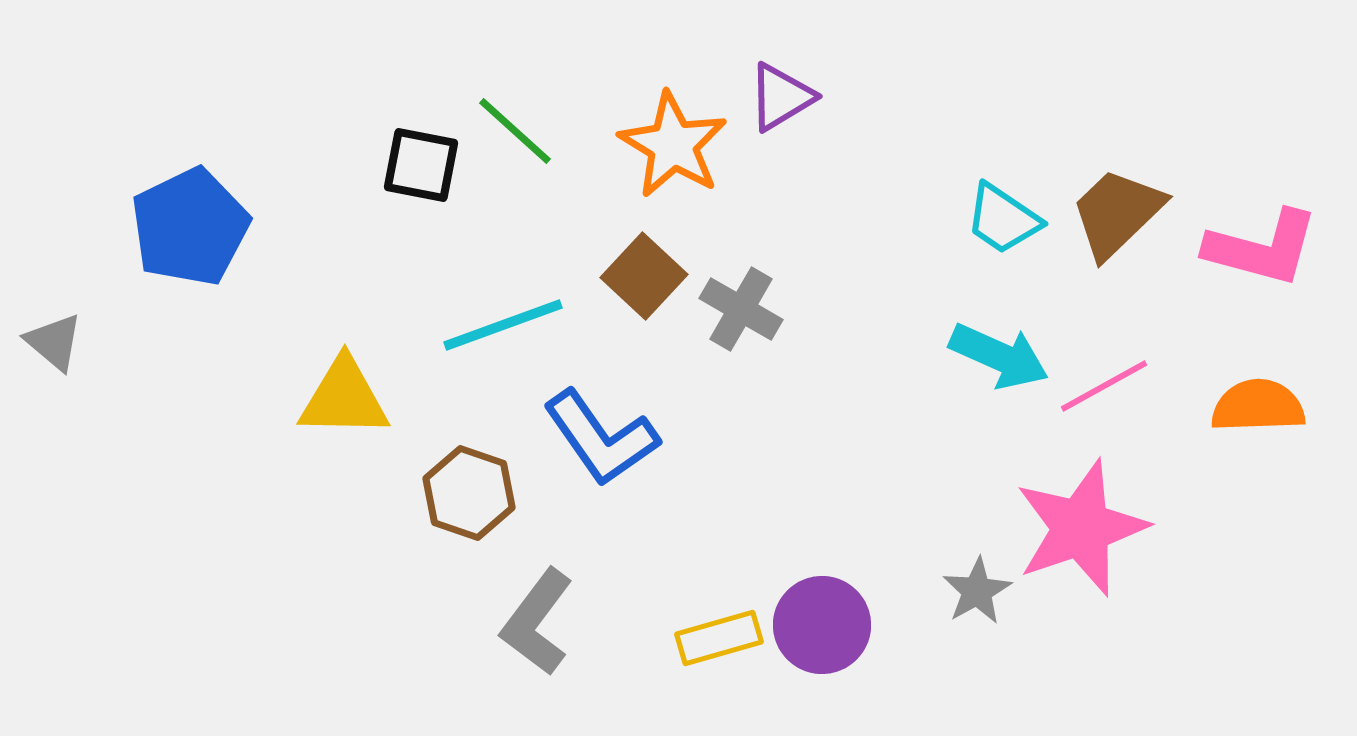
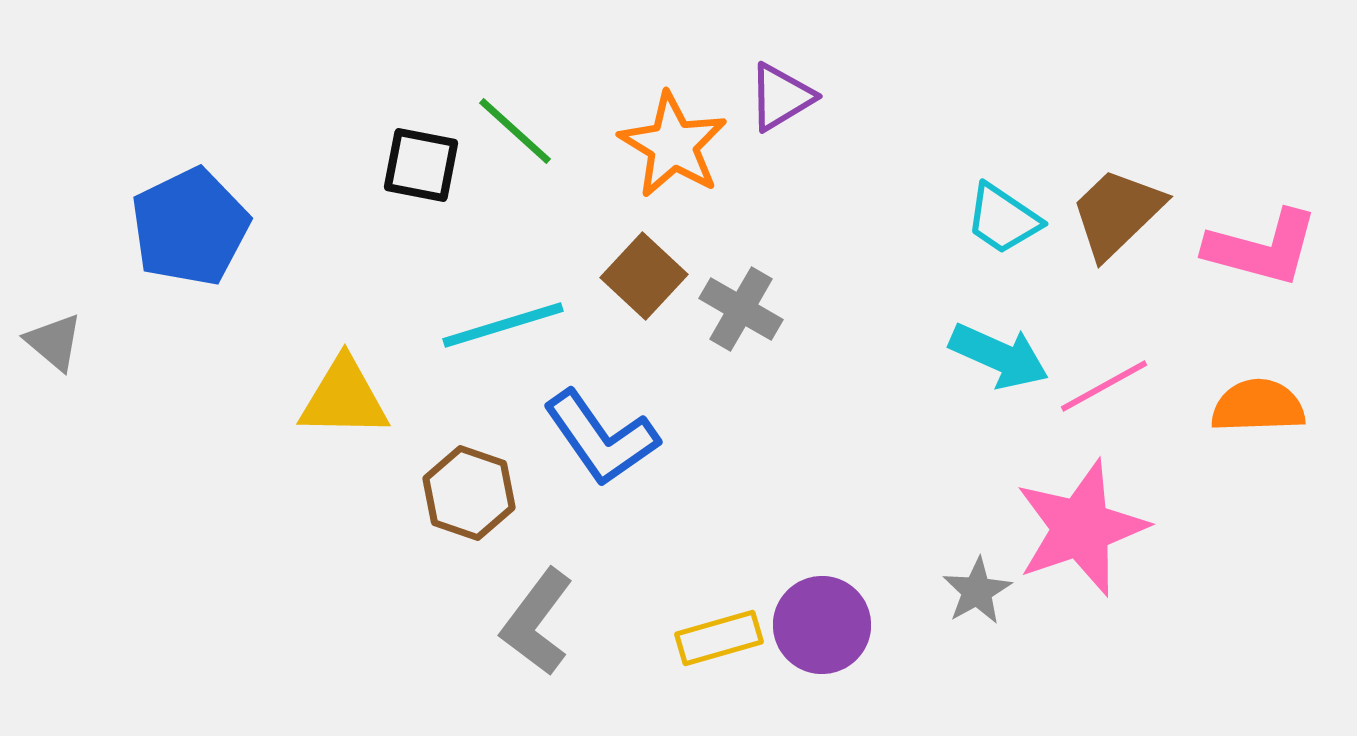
cyan line: rotated 3 degrees clockwise
